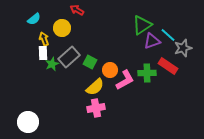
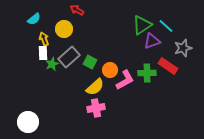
yellow circle: moved 2 px right, 1 px down
cyan line: moved 2 px left, 9 px up
